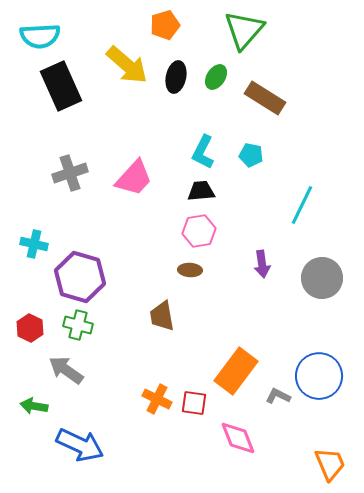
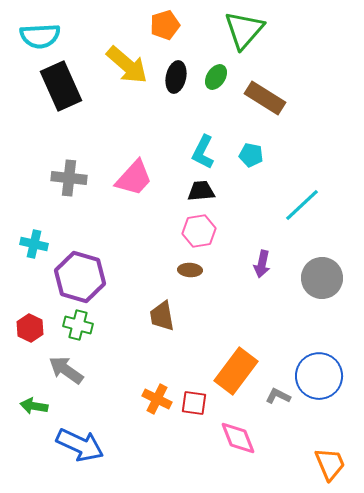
gray cross: moved 1 px left, 5 px down; rotated 24 degrees clockwise
cyan line: rotated 21 degrees clockwise
purple arrow: rotated 20 degrees clockwise
